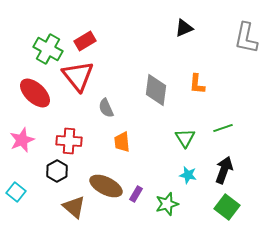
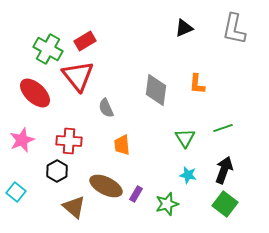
gray L-shape: moved 12 px left, 9 px up
orange trapezoid: moved 3 px down
green square: moved 2 px left, 3 px up
